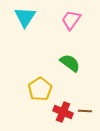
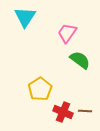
pink trapezoid: moved 4 px left, 13 px down
green semicircle: moved 10 px right, 3 px up
